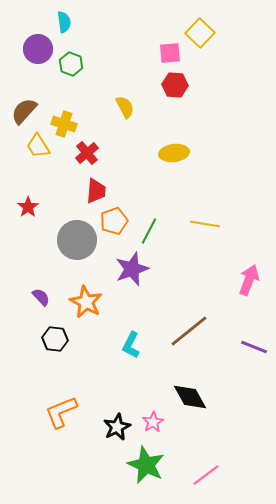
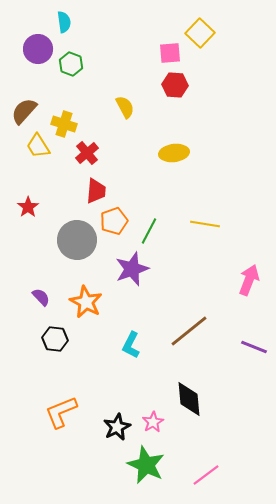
black diamond: moved 1 px left, 2 px down; rotated 24 degrees clockwise
